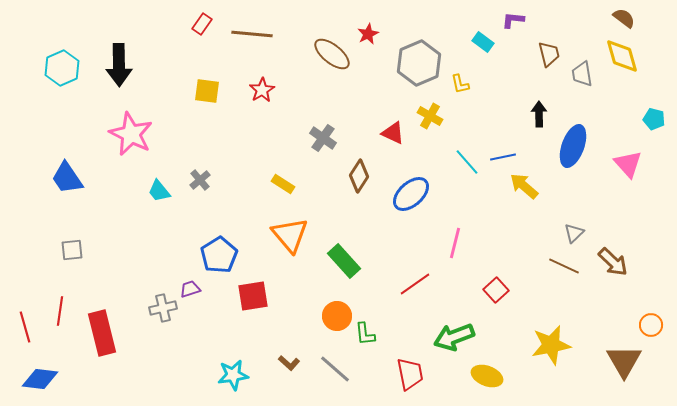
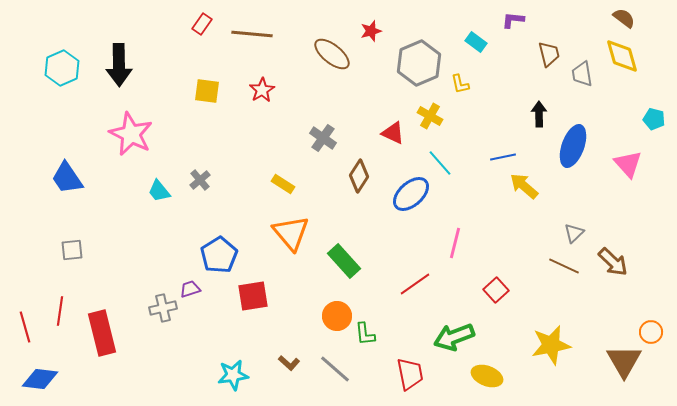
red star at (368, 34): moved 3 px right, 3 px up; rotated 10 degrees clockwise
cyan rectangle at (483, 42): moved 7 px left
cyan line at (467, 162): moved 27 px left, 1 px down
orange triangle at (290, 235): moved 1 px right, 2 px up
orange circle at (651, 325): moved 7 px down
